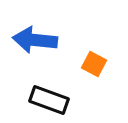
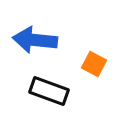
black rectangle: moved 9 px up
